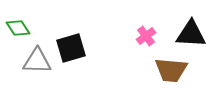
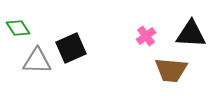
black square: rotated 8 degrees counterclockwise
